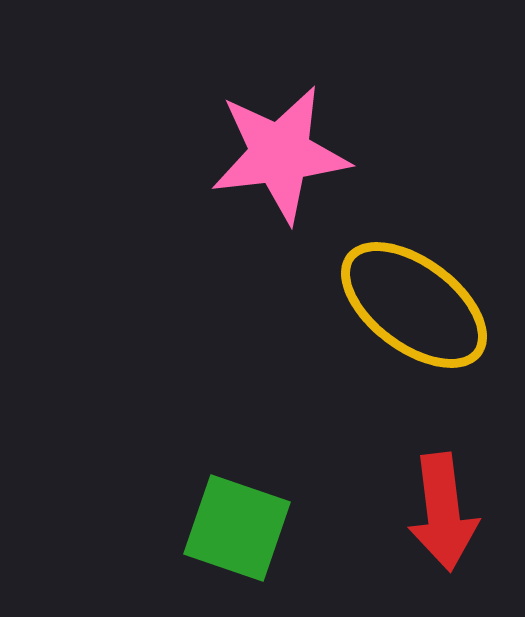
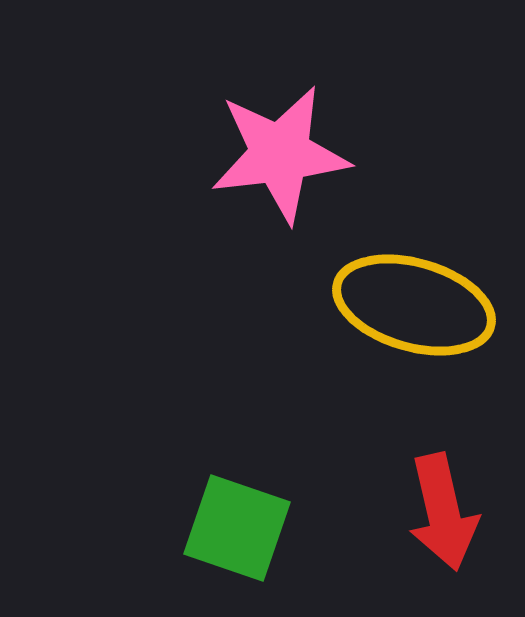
yellow ellipse: rotated 21 degrees counterclockwise
red arrow: rotated 6 degrees counterclockwise
